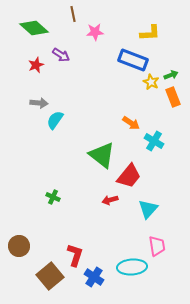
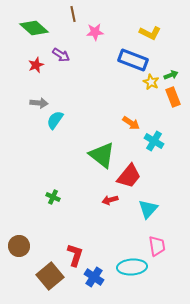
yellow L-shape: rotated 30 degrees clockwise
